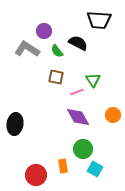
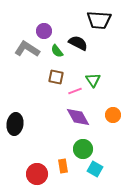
pink line: moved 2 px left, 1 px up
red circle: moved 1 px right, 1 px up
